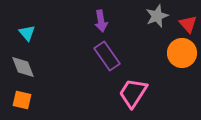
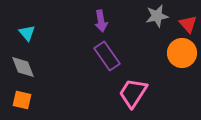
gray star: rotated 10 degrees clockwise
